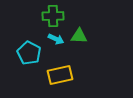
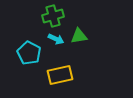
green cross: rotated 15 degrees counterclockwise
green triangle: rotated 12 degrees counterclockwise
